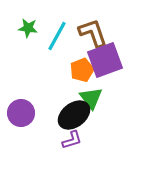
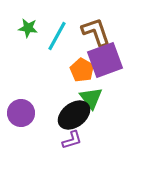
brown L-shape: moved 3 px right, 1 px up
orange pentagon: rotated 20 degrees counterclockwise
